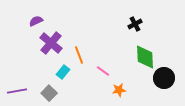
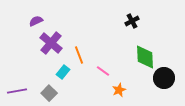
black cross: moved 3 px left, 3 px up
orange star: rotated 16 degrees counterclockwise
